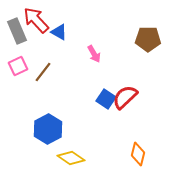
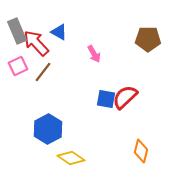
red arrow: moved 23 px down
blue square: rotated 24 degrees counterclockwise
orange diamond: moved 3 px right, 3 px up
